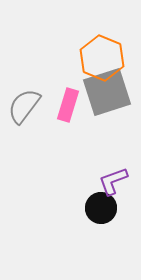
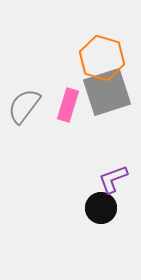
orange hexagon: rotated 6 degrees counterclockwise
purple L-shape: moved 2 px up
